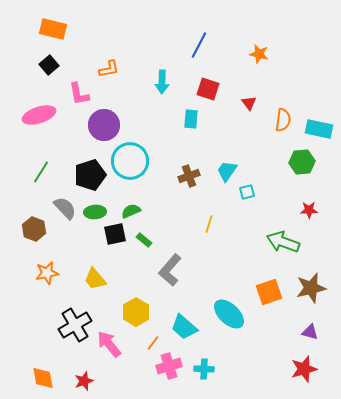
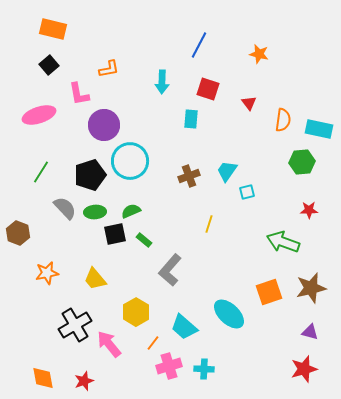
brown hexagon at (34, 229): moved 16 px left, 4 px down
